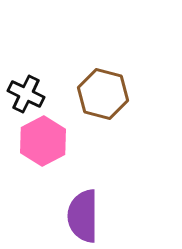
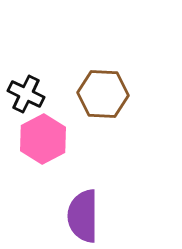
brown hexagon: rotated 12 degrees counterclockwise
pink hexagon: moved 2 px up
